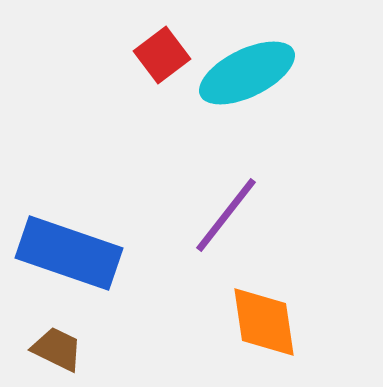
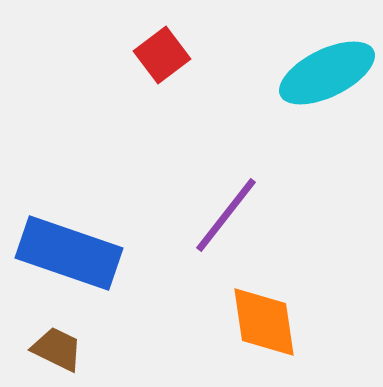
cyan ellipse: moved 80 px right
